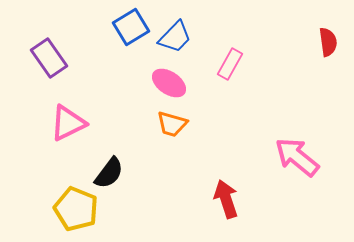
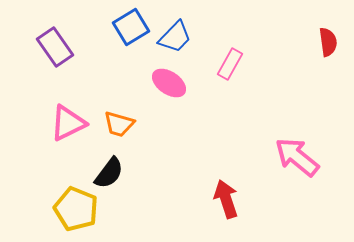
purple rectangle: moved 6 px right, 11 px up
orange trapezoid: moved 53 px left
